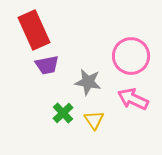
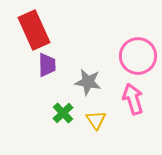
pink circle: moved 7 px right
purple trapezoid: rotated 80 degrees counterclockwise
pink arrow: rotated 48 degrees clockwise
yellow triangle: moved 2 px right
